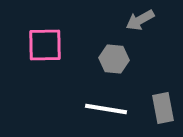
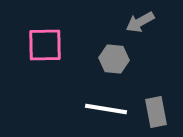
gray arrow: moved 2 px down
gray rectangle: moved 7 px left, 4 px down
